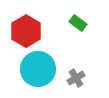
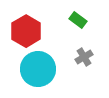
green rectangle: moved 3 px up
gray cross: moved 8 px right, 21 px up
